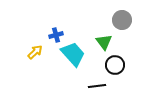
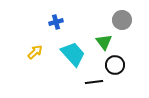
blue cross: moved 13 px up
black line: moved 3 px left, 4 px up
